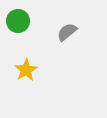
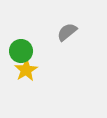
green circle: moved 3 px right, 30 px down
